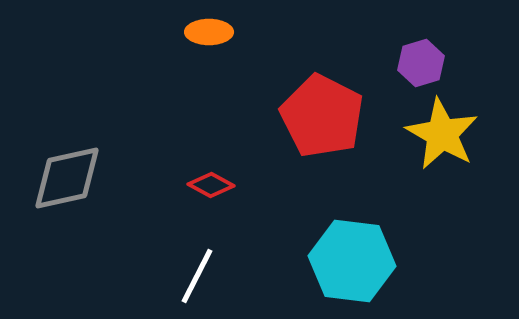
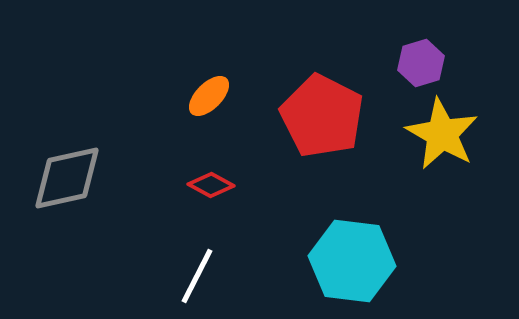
orange ellipse: moved 64 px down; rotated 45 degrees counterclockwise
